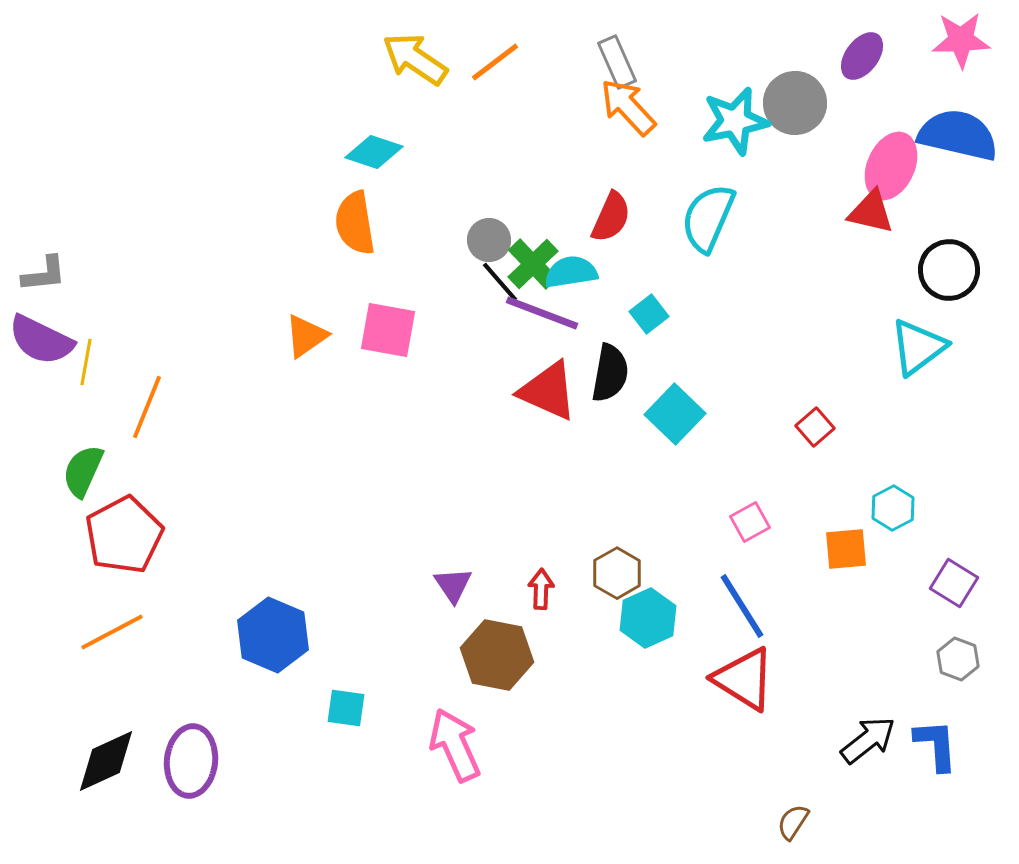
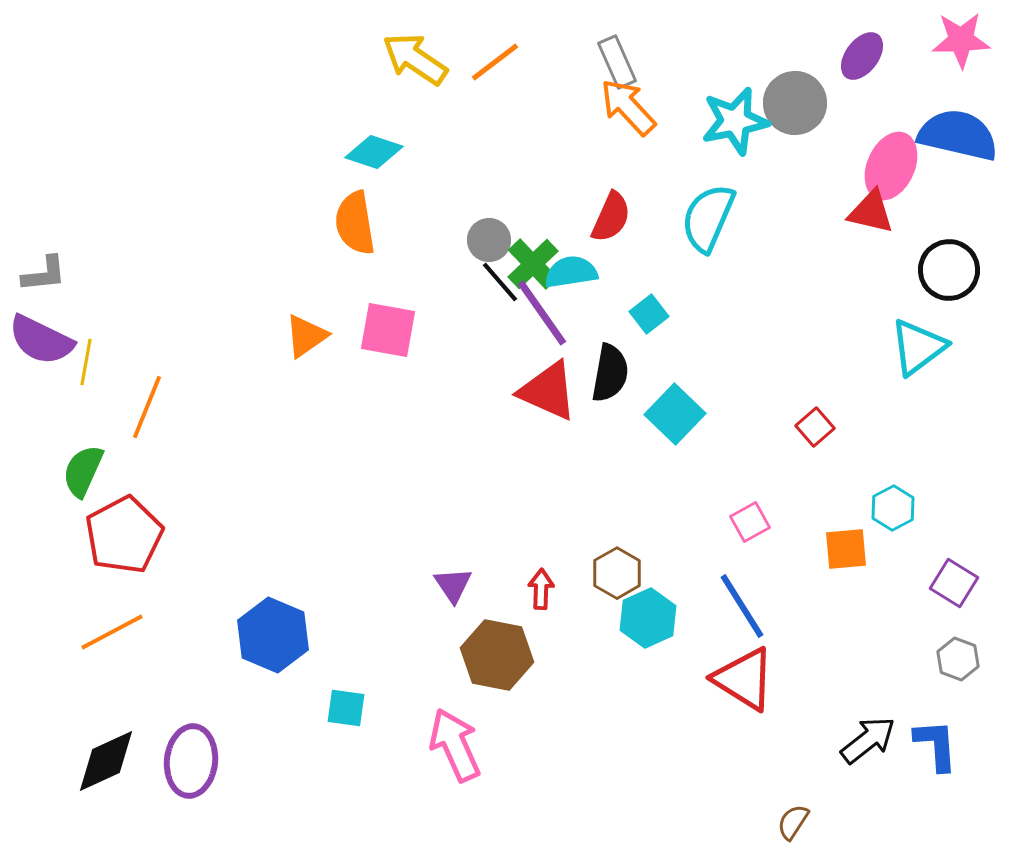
purple line at (542, 313): rotated 34 degrees clockwise
